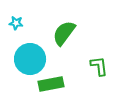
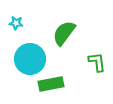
green L-shape: moved 2 px left, 4 px up
